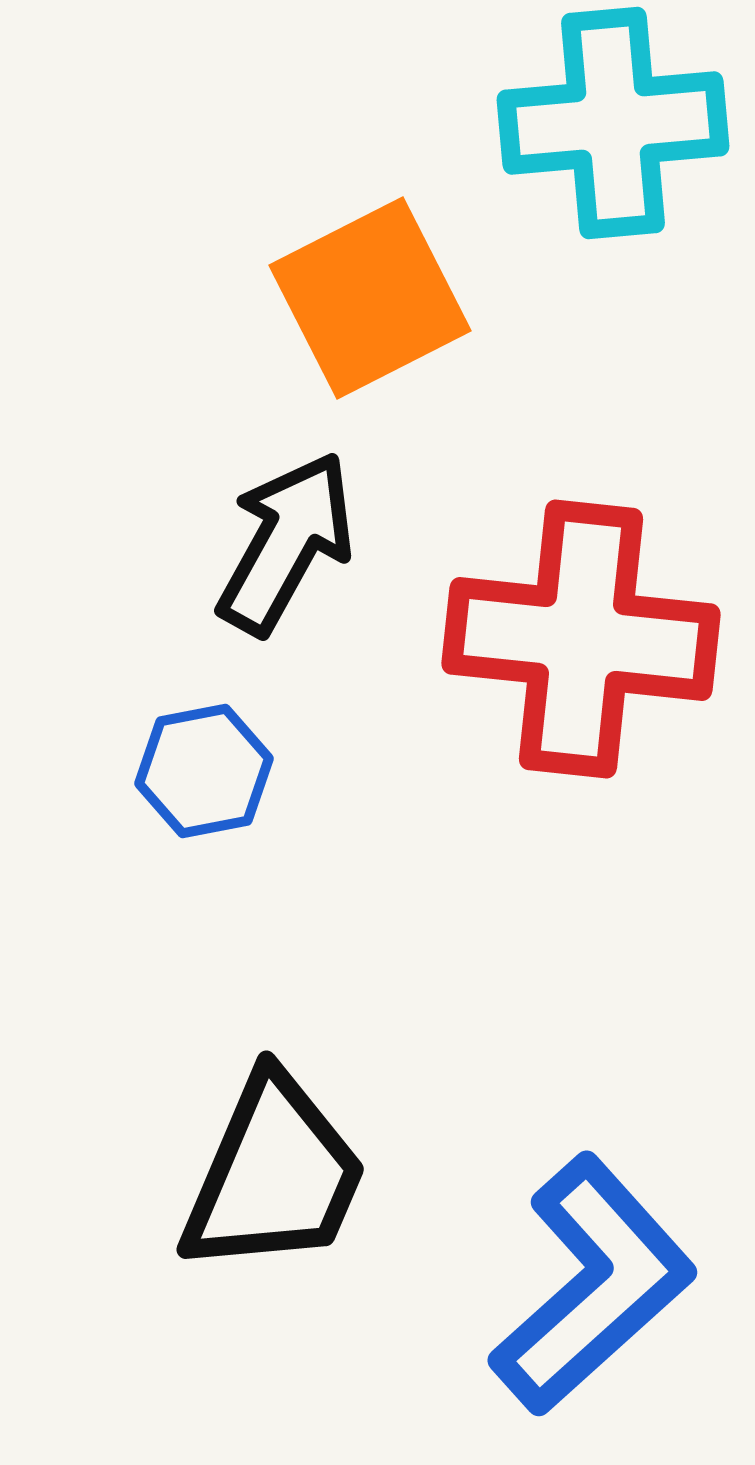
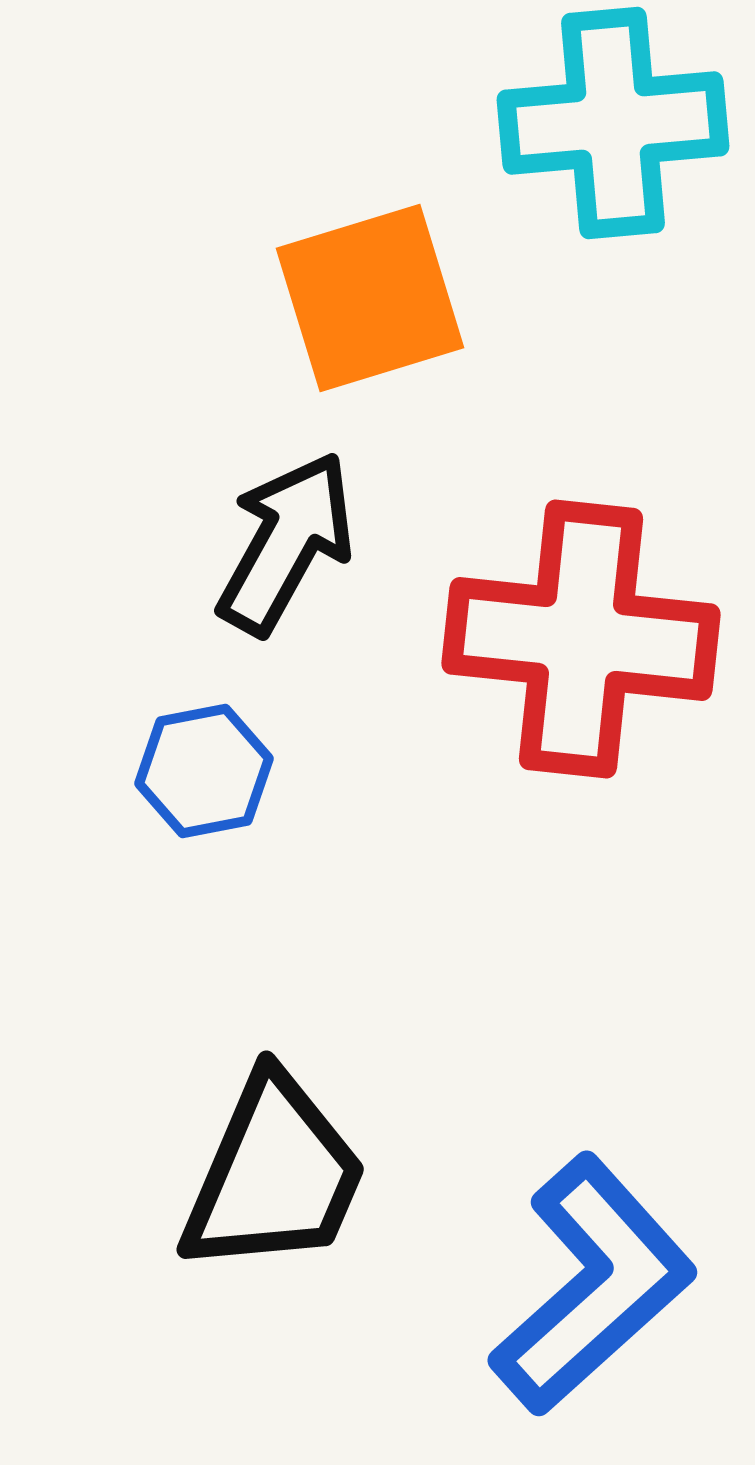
orange square: rotated 10 degrees clockwise
